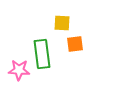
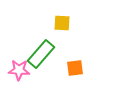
orange square: moved 24 px down
green rectangle: moved 1 px left; rotated 48 degrees clockwise
